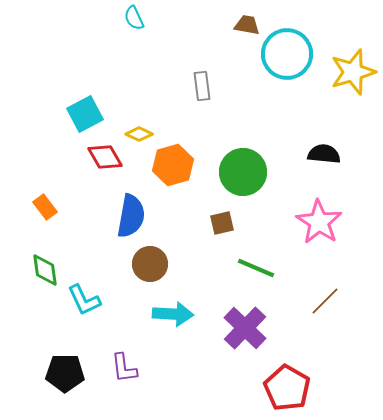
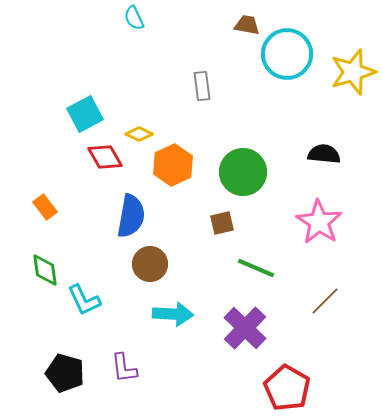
orange hexagon: rotated 9 degrees counterclockwise
black pentagon: rotated 15 degrees clockwise
